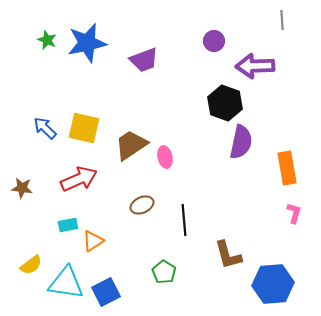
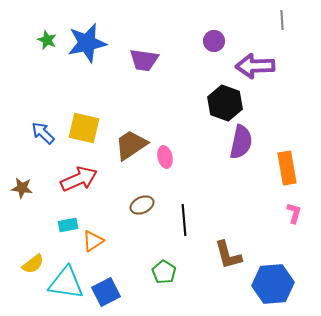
purple trapezoid: rotated 28 degrees clockwise
blue arrow: moved 2 px left, 5 px down
yellow semicircle: moved 2 px right, 1 px up
